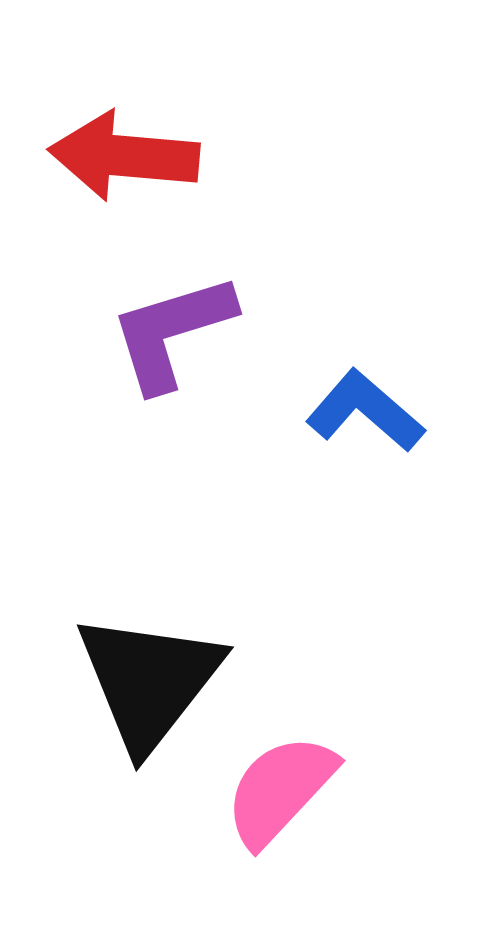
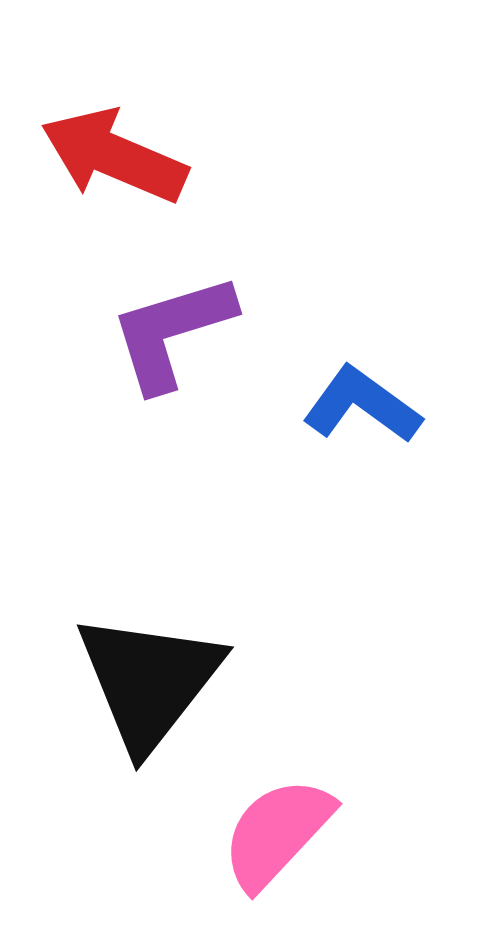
red arrow: moved 10 px left; rotated 18 degrees clockwise
blue L-shape: moved 3 px left, 6 px up; rotated 5 degrees counterclockwise
pink semicircle: moved 3 px left, 43 px down
